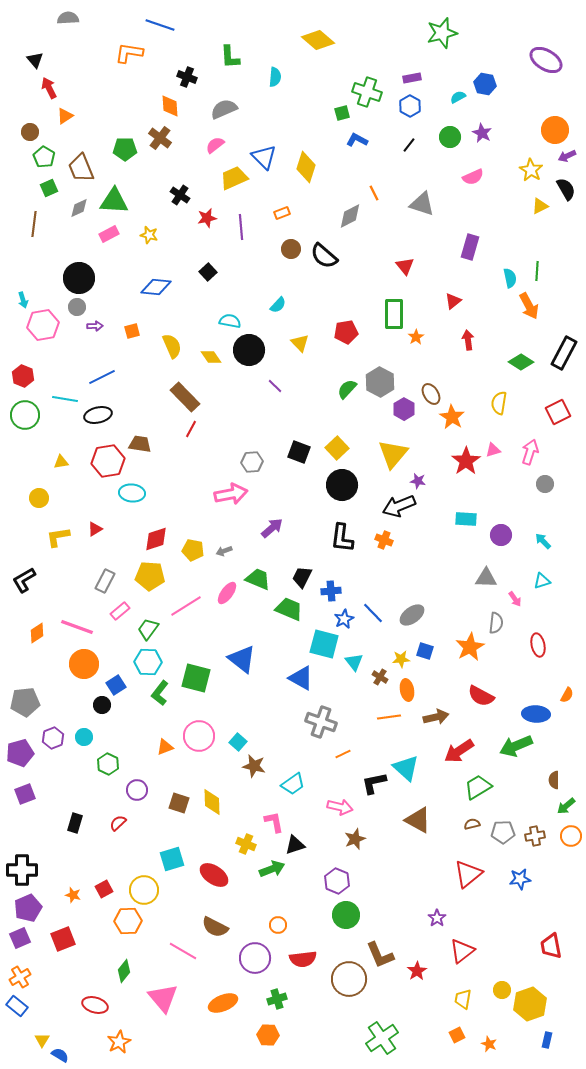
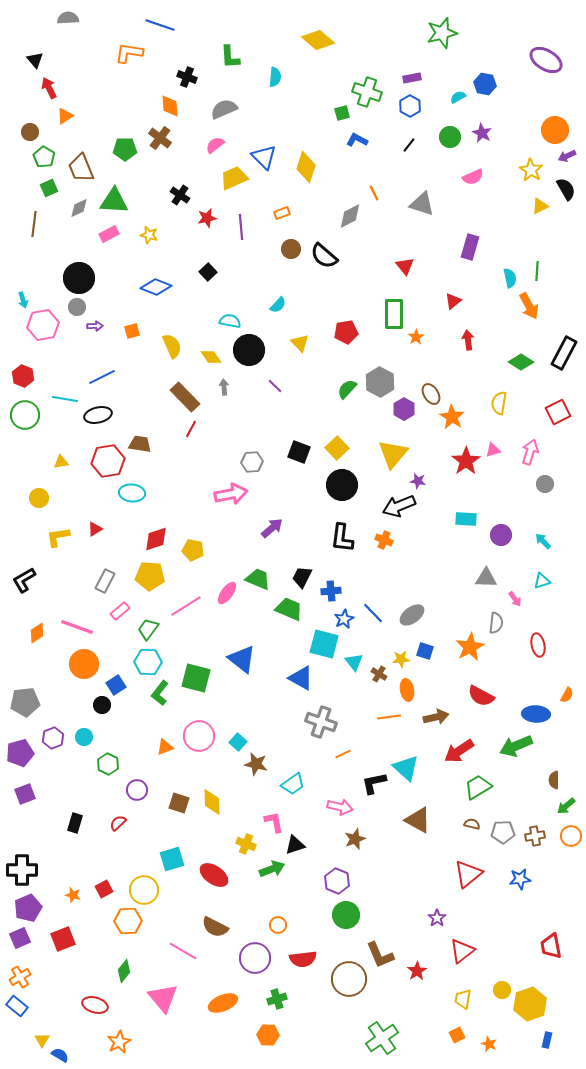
blue diamond at (156, 287): rotated 16 degrees clockwise
gray arrow at (224, 551): moved 164 px up; rotated 105 degrees clockwise
brown cross at (380, 677): moved 1 px left, 3 px up
brown star at (254, 766): moved 2 px right, 2 px up
brown semicircle at (472, 824): rotated 28 degrees clockwise
